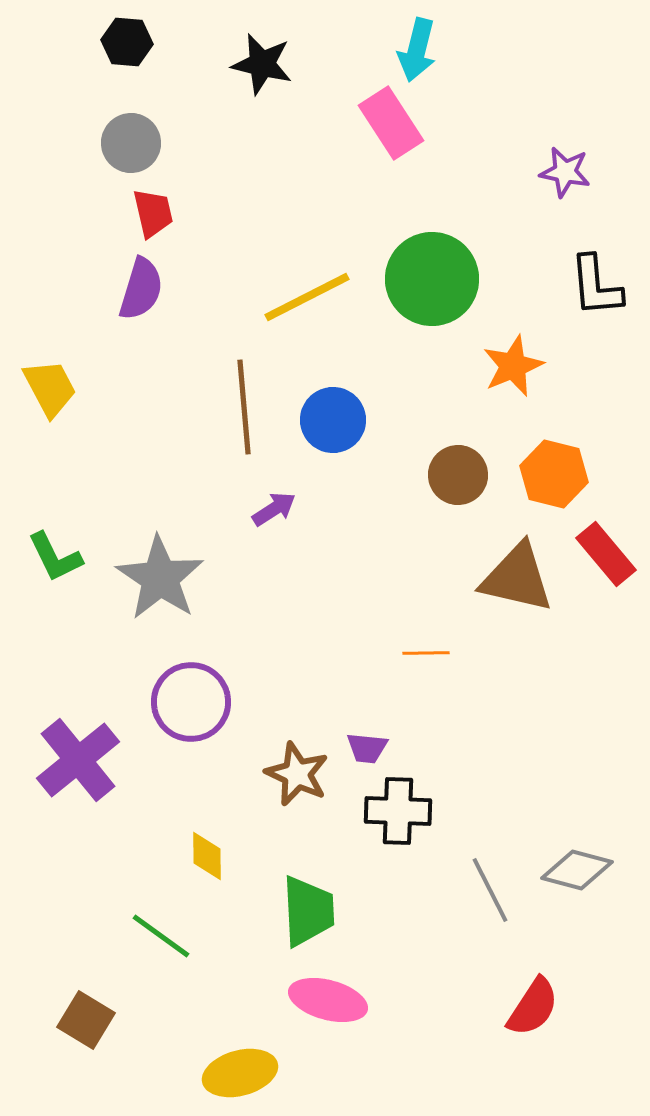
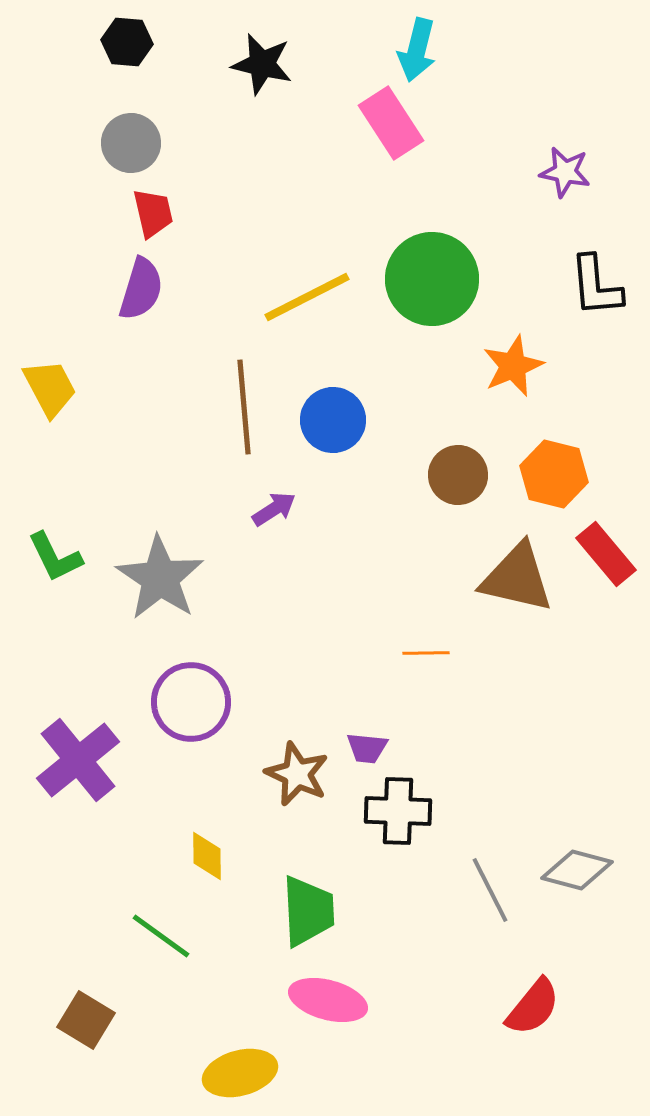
red semicircle: rotated 6 degrees clockwise
